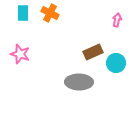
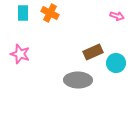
pink arrow: moved 4 px up; rotated 96 degrees clockwise
gray ellipse: moved 1 px left, 2 px up
